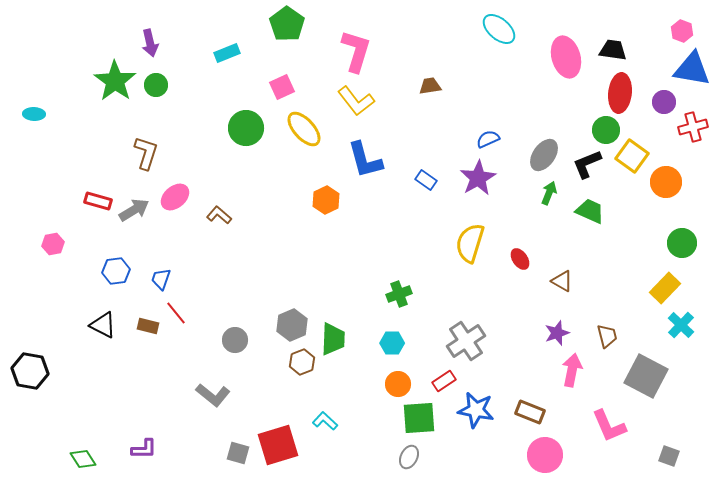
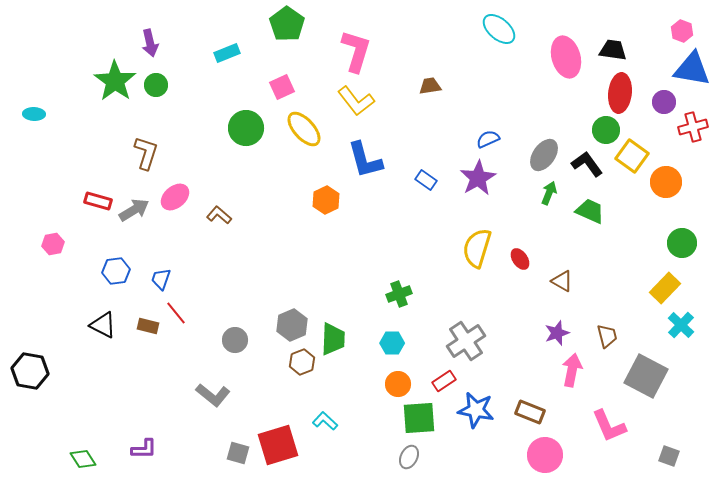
black L-shape at (587, 164): rotated 76 degrees clockwise
yellow semicircle at (470, 243): moved 7 px right, 5 px down
